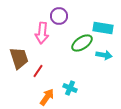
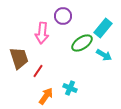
purple circle: moved 4 px right
cyan rectangle: rotated 60 degrees counterclockwise
cyan arrow: rotated 21 degrees clockwise
orange arrow: moved 1 px left, 1 px up
